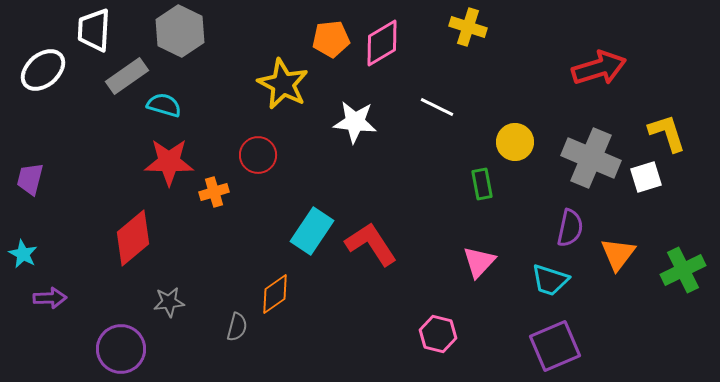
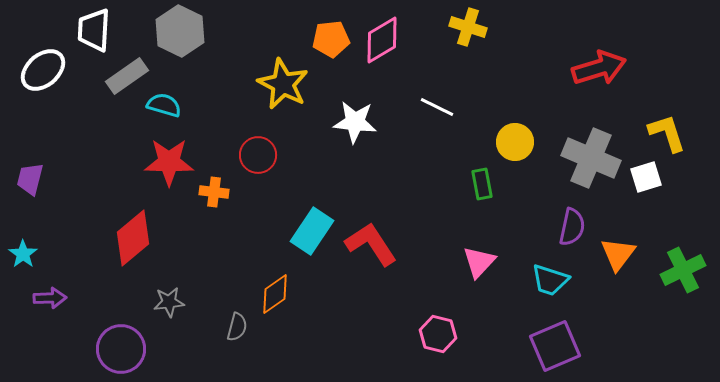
pink diamond: moved 3 px up
orange cross: rotated 24 degrees clockwise
purple semicircle: moved 2 px right, 1 px up
cyan star: rotated 8 degrees clockwise
